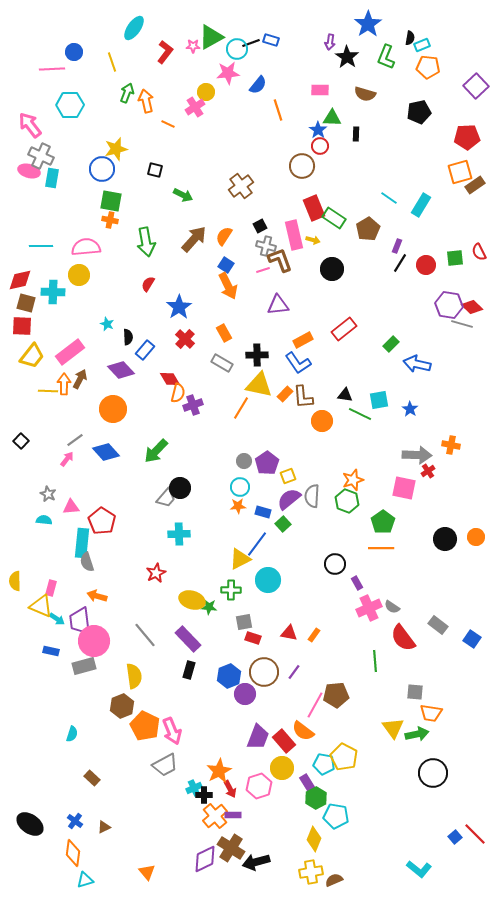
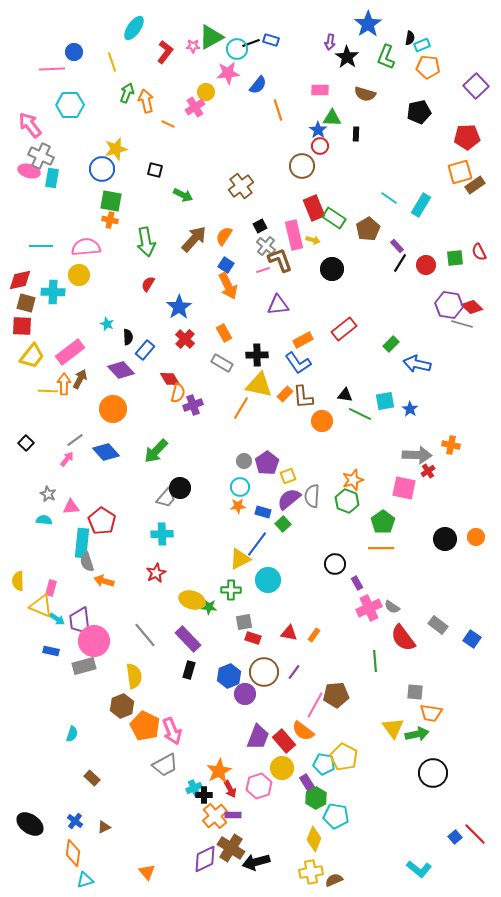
gray cross at (266, 246): rotated 24 degrees clockwise
purple rectangle at (397, 246): rotated 64 degrees counterclockwise
cyan square at (379, 400): moved 6 px right, 1 px down
black square at (21, 441): moved 5 px right, 2 px down
cyan cross at (179, 534): moved 17 px left
yellow semicircle at (15, 581): moved 3 px right
orange arrow at (97, 596): moved 7 px right, 15 px up
